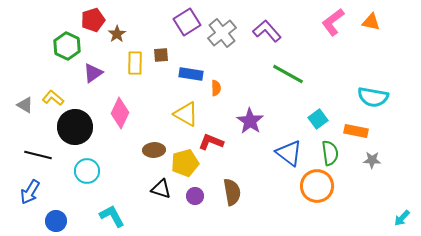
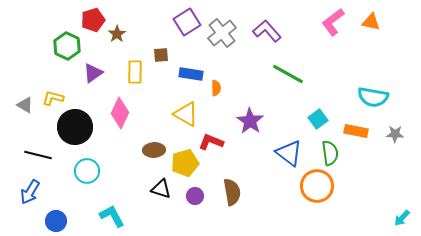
yellow rectangle: moved 9 px down
yellow L-shape: rotated 25 degrees counterclockwise
gray star: moved 23 px right, 26 px up
